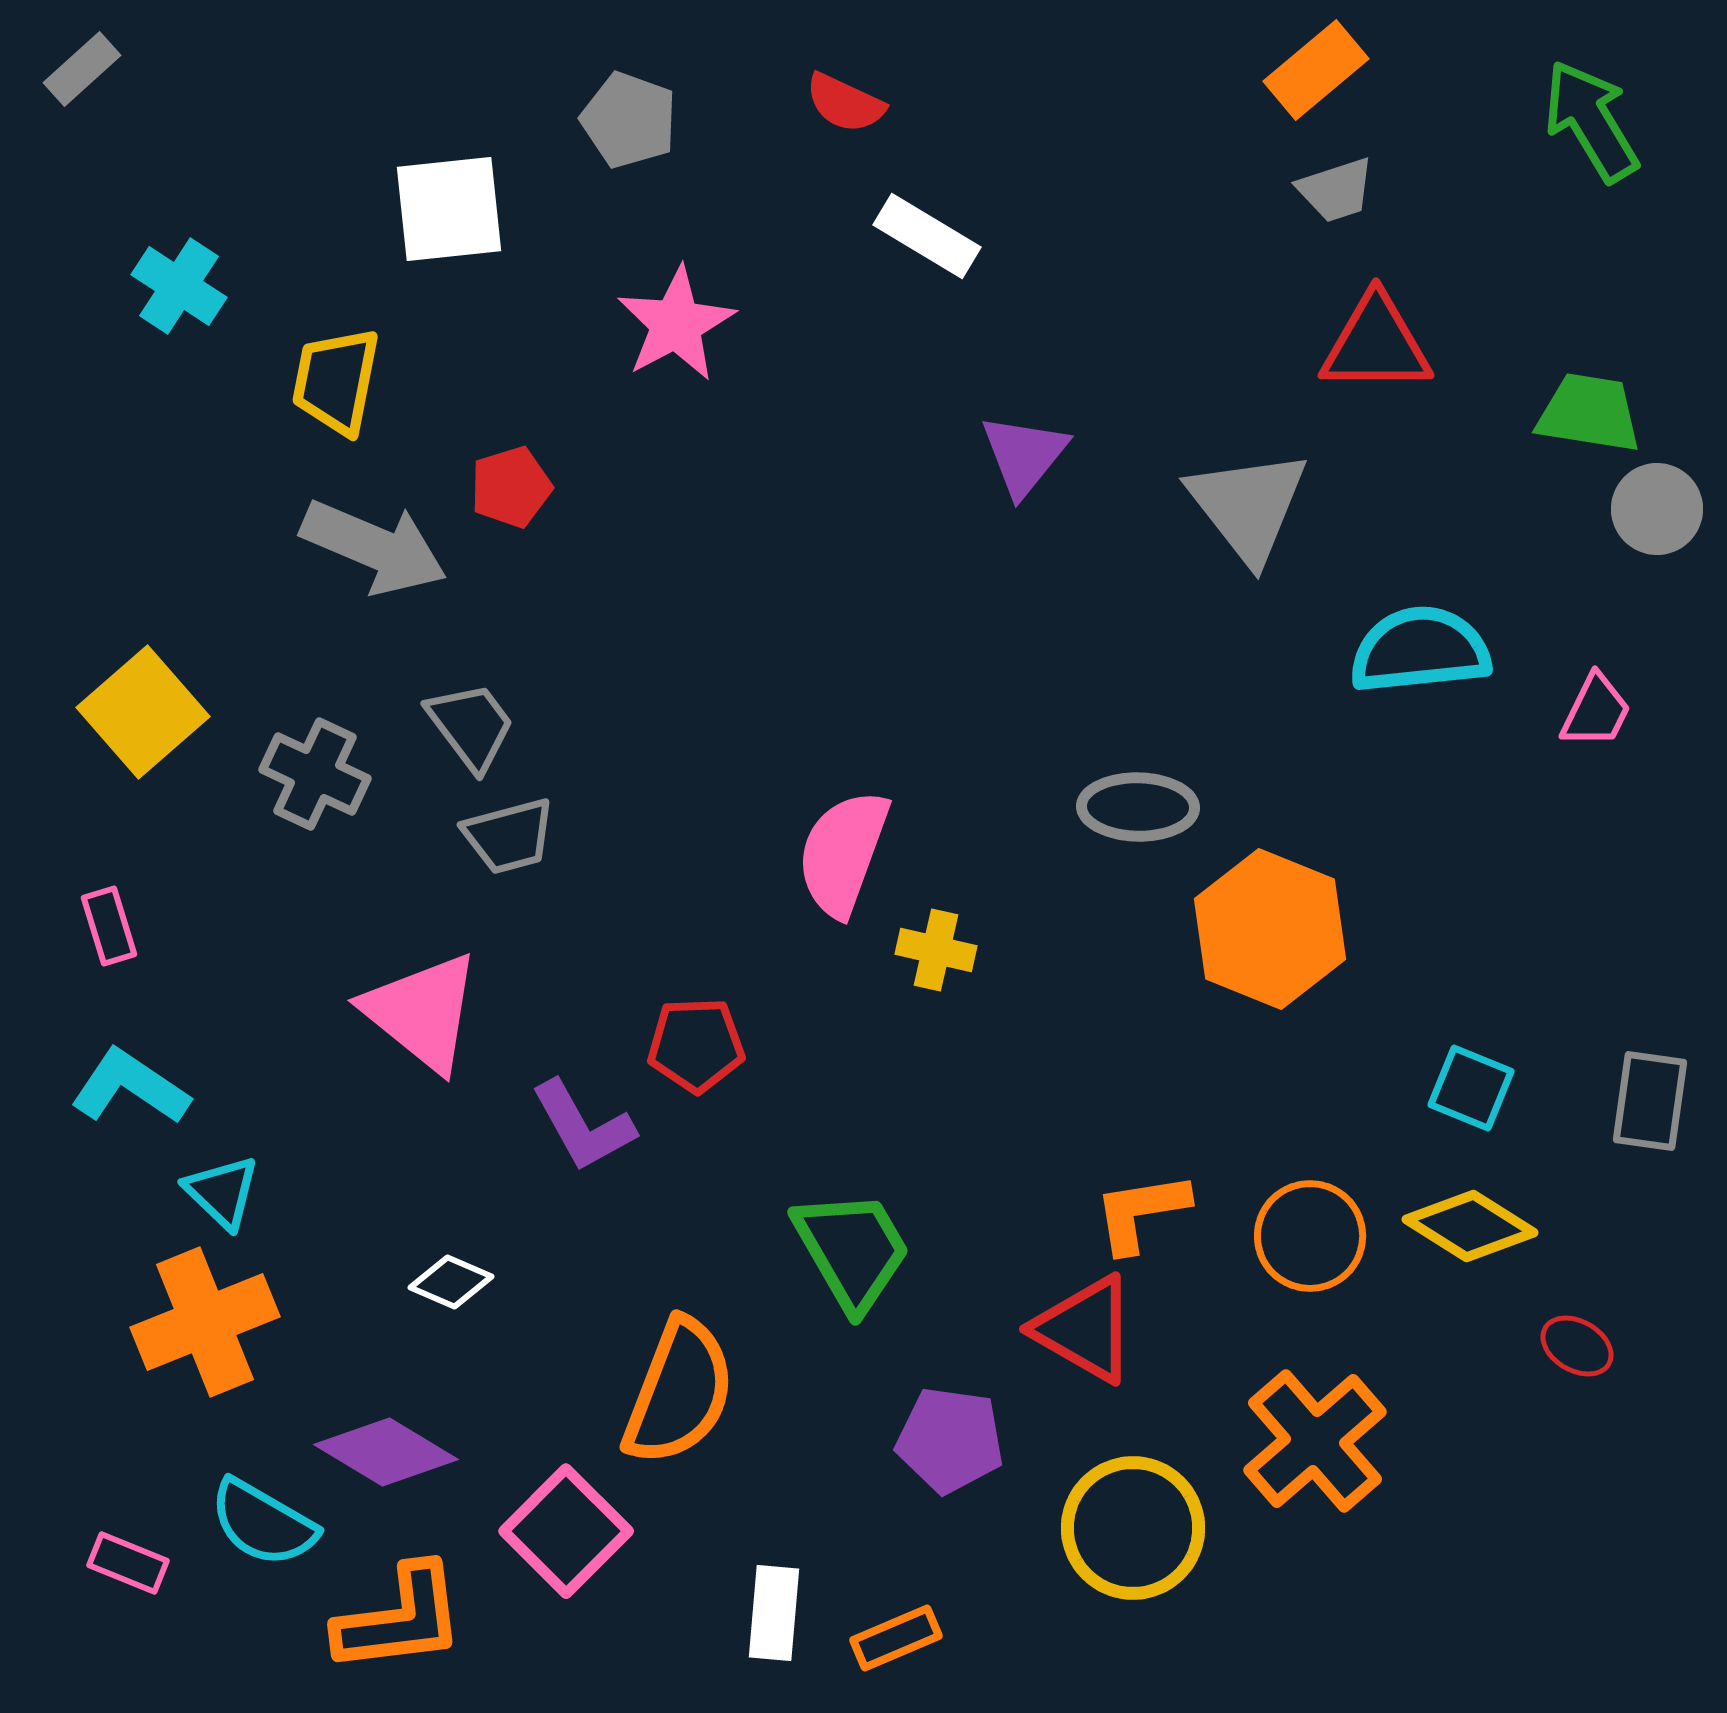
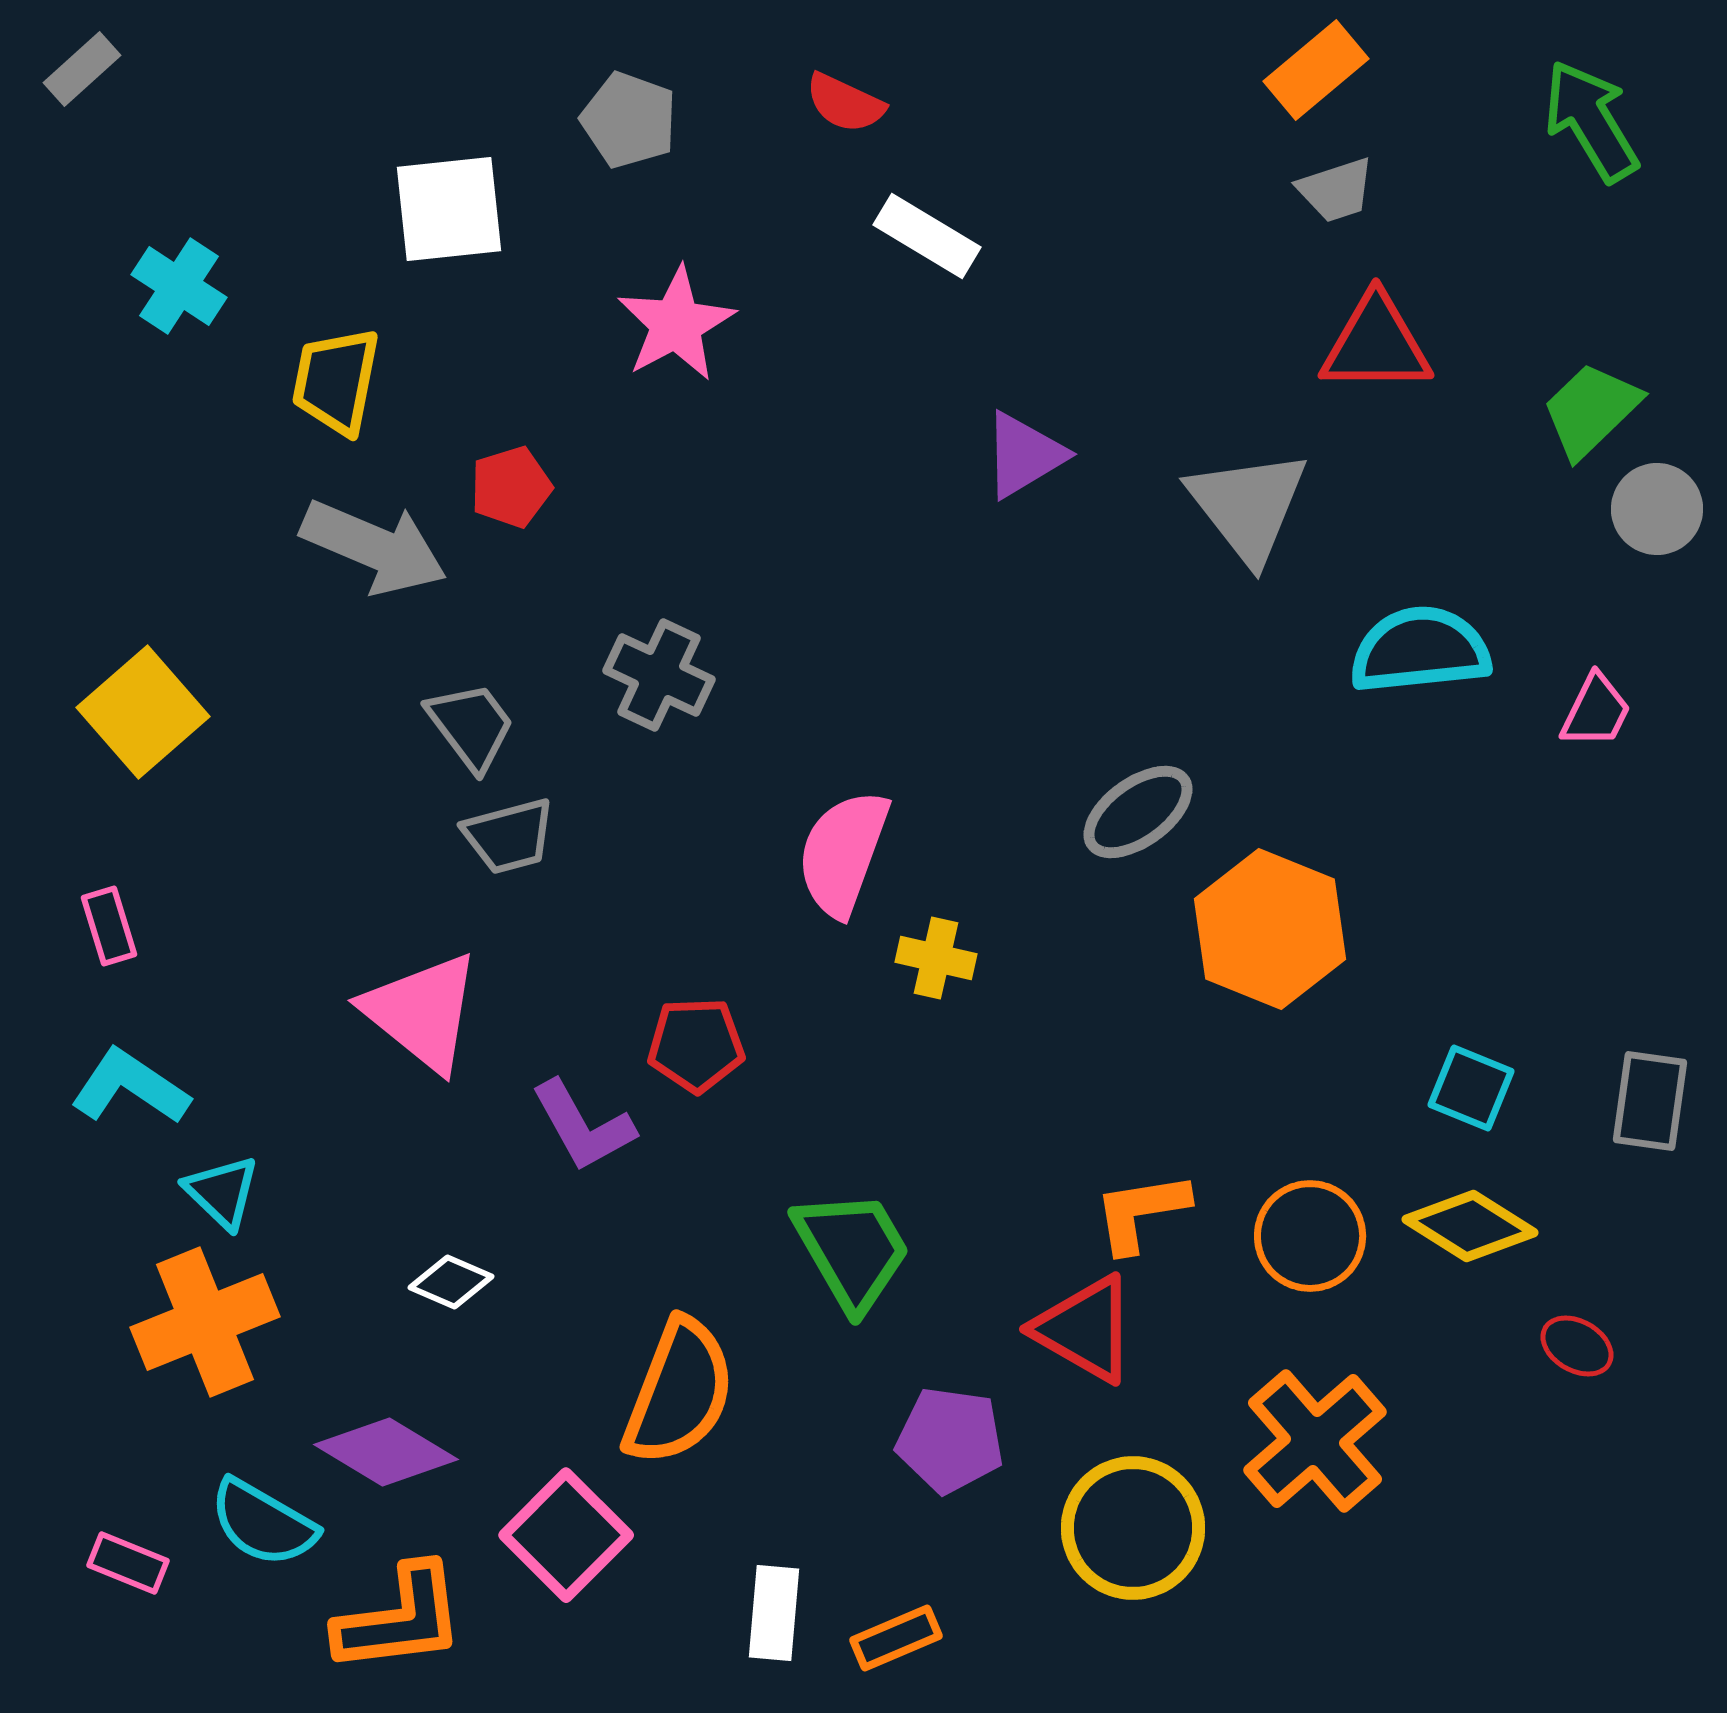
green trapezoid at (1589, 413): moved 2 px right, 3 px up; rotated 53 degrees counterclockwise
purple triangle at (1024, 455): rotated 20 degrees clockwise
gray cross at (315, 774): moved 344 px right, 99 px up
gray ellipse at (1138, 807): moved 5 px down; rotated 37 degrees counterclockwise
yellow cross at (936, 950): moved 8 px down
pink square at (566, 1531): moved 4 px down
